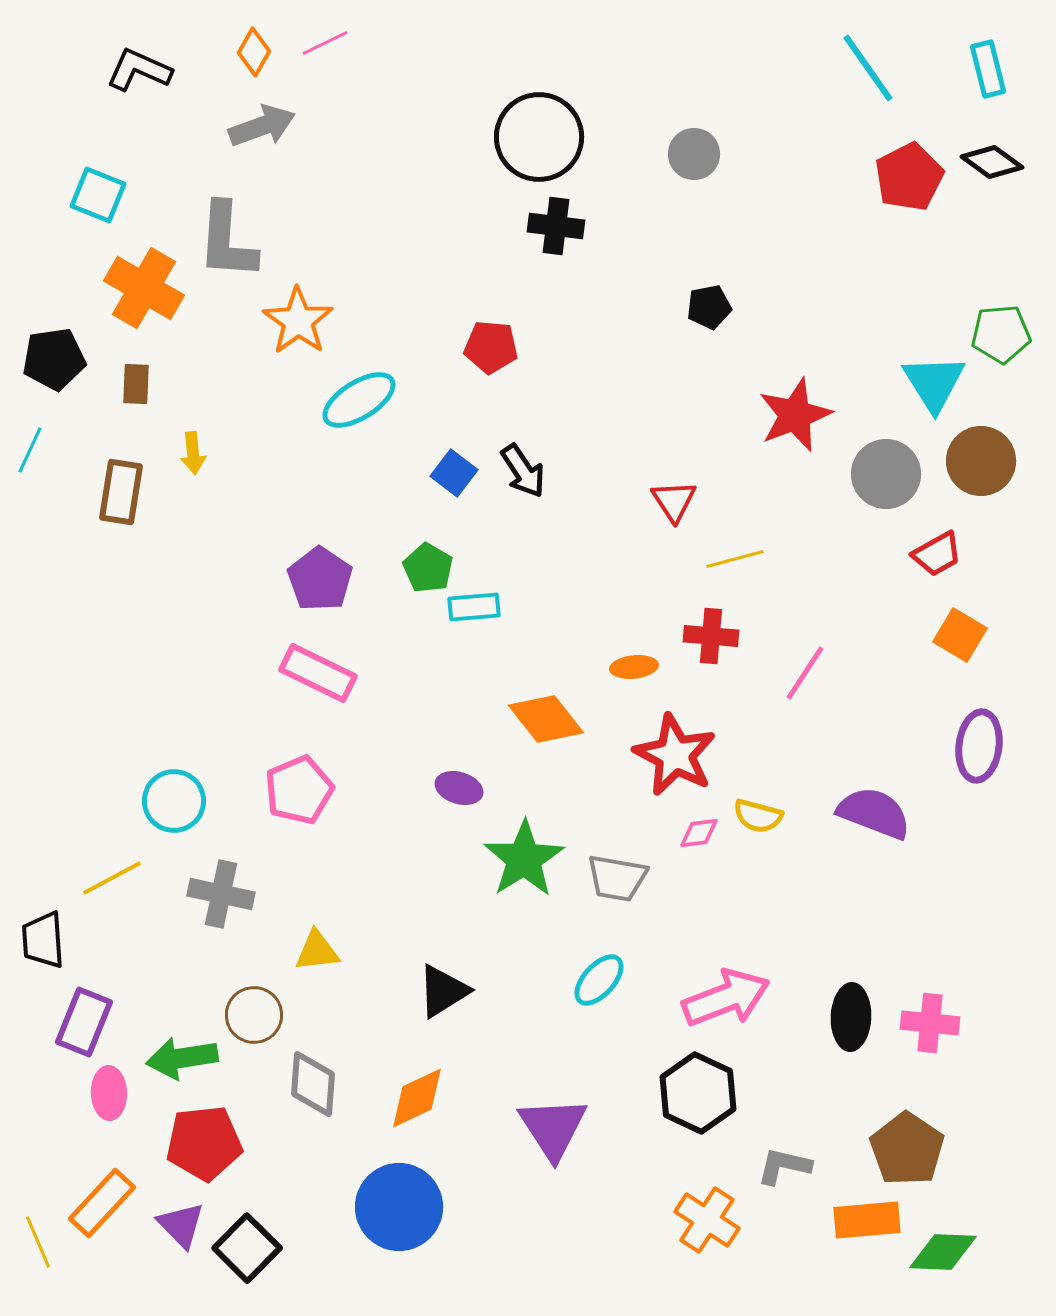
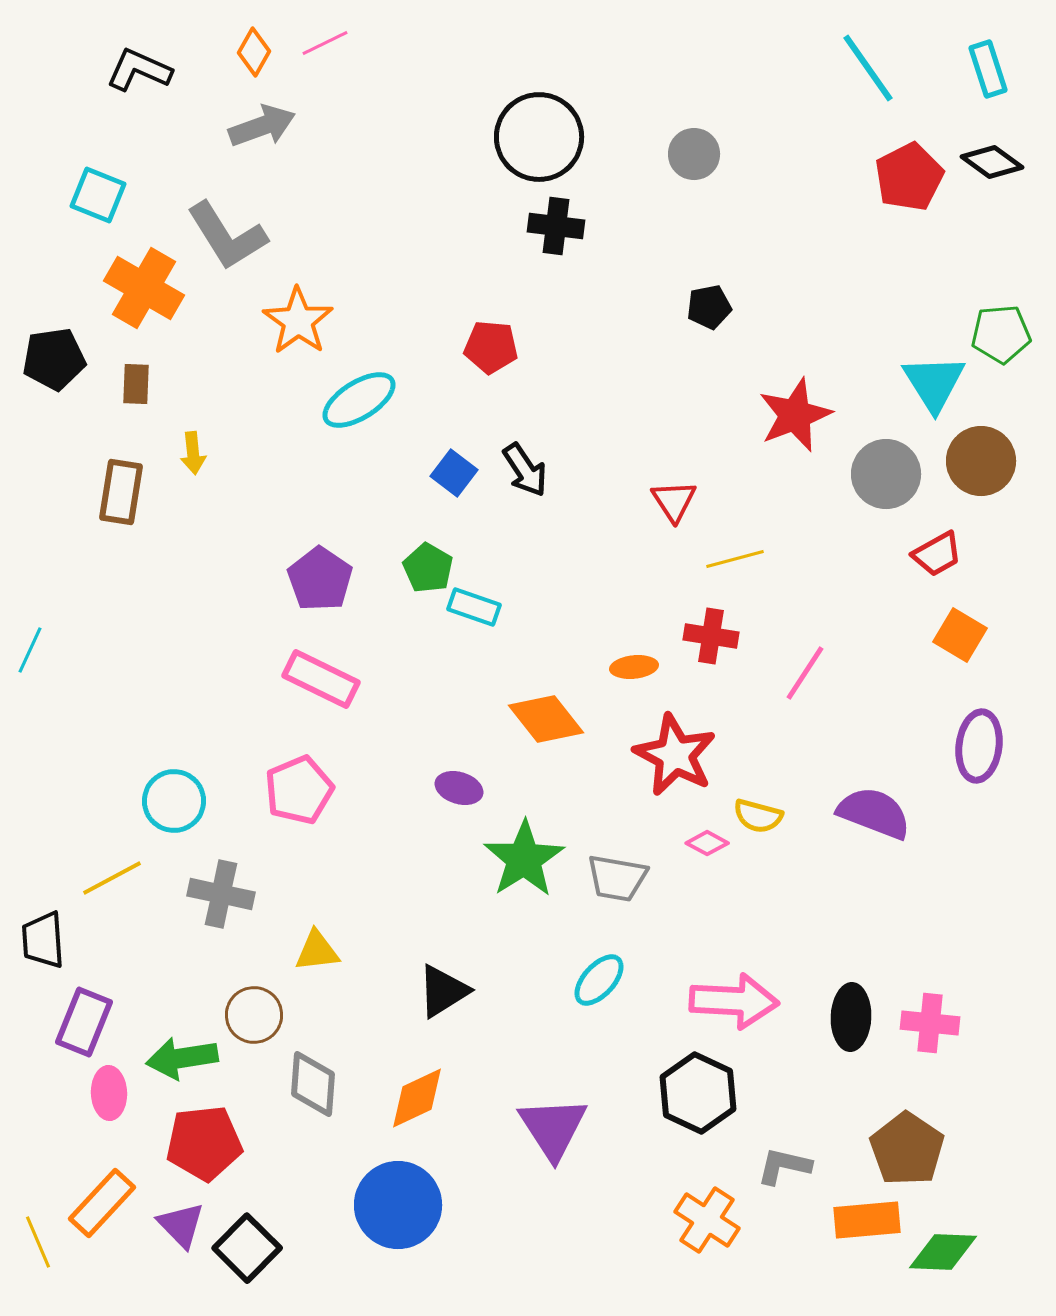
cyan rectangle at (988, 69): rotated 4 degrees counterclockwise
gray L-shape at (227, 241): moved 5 px up; rotated 36 degrees counterclockwise
cyan line at (30, 450): moved 200 px down
black arrow at (523, 471): moved 2 px right, 1 px up
cyan rectangle at (474, 607): rotated 24 degrees clockwise
red cross at (711, 636): rotated 4 degrees clockwise
pink rectangle at (318, 673): moved 3 px right, 6 px down
pink diamond at (699, 833): moved 8 px right, 10 px down; rotated 36 degrees clockwise
pink arrow at (726, 998): moved 8 px right, 3 px down; rotated 24 degrees clockwise
blue circle at (399, 1207): moved 1 px left, 2 px up
